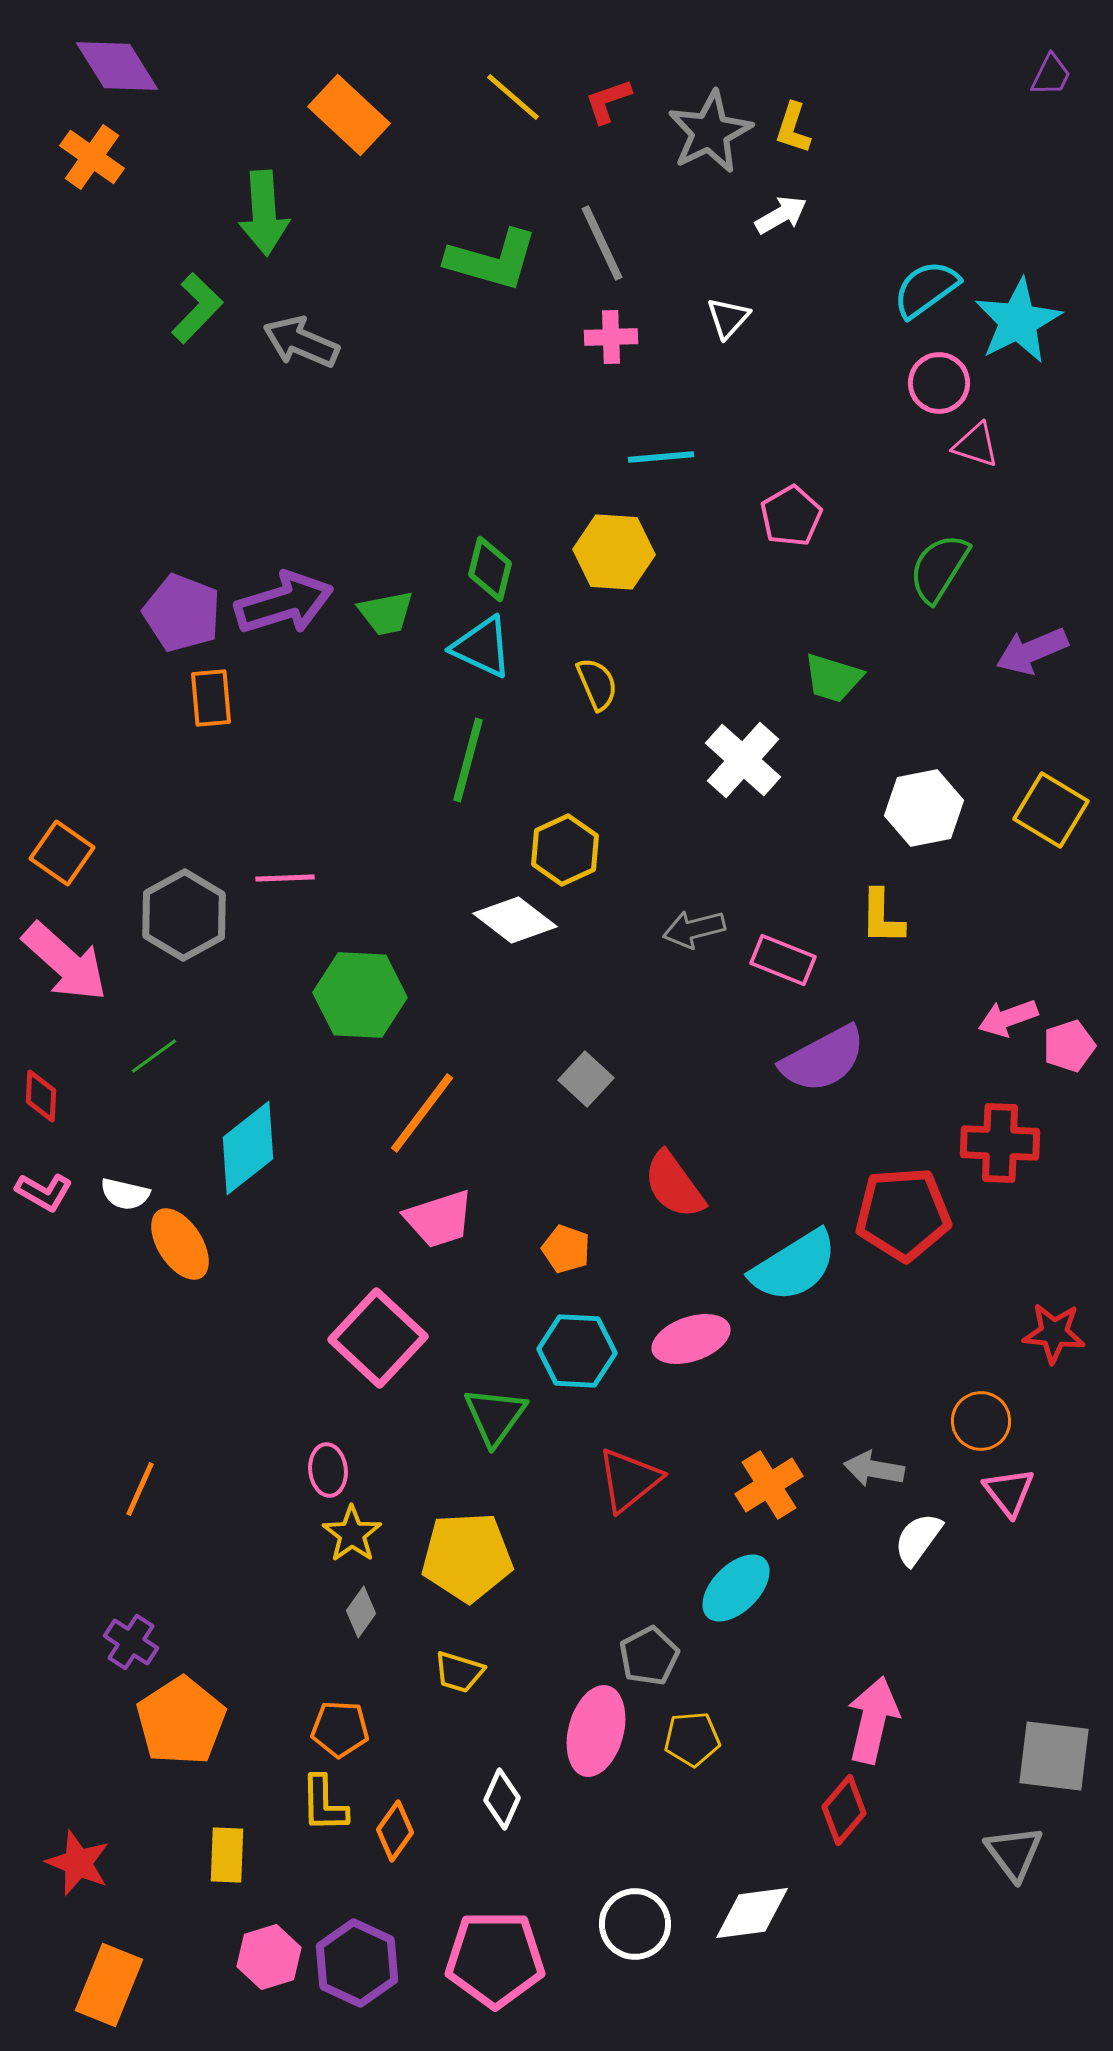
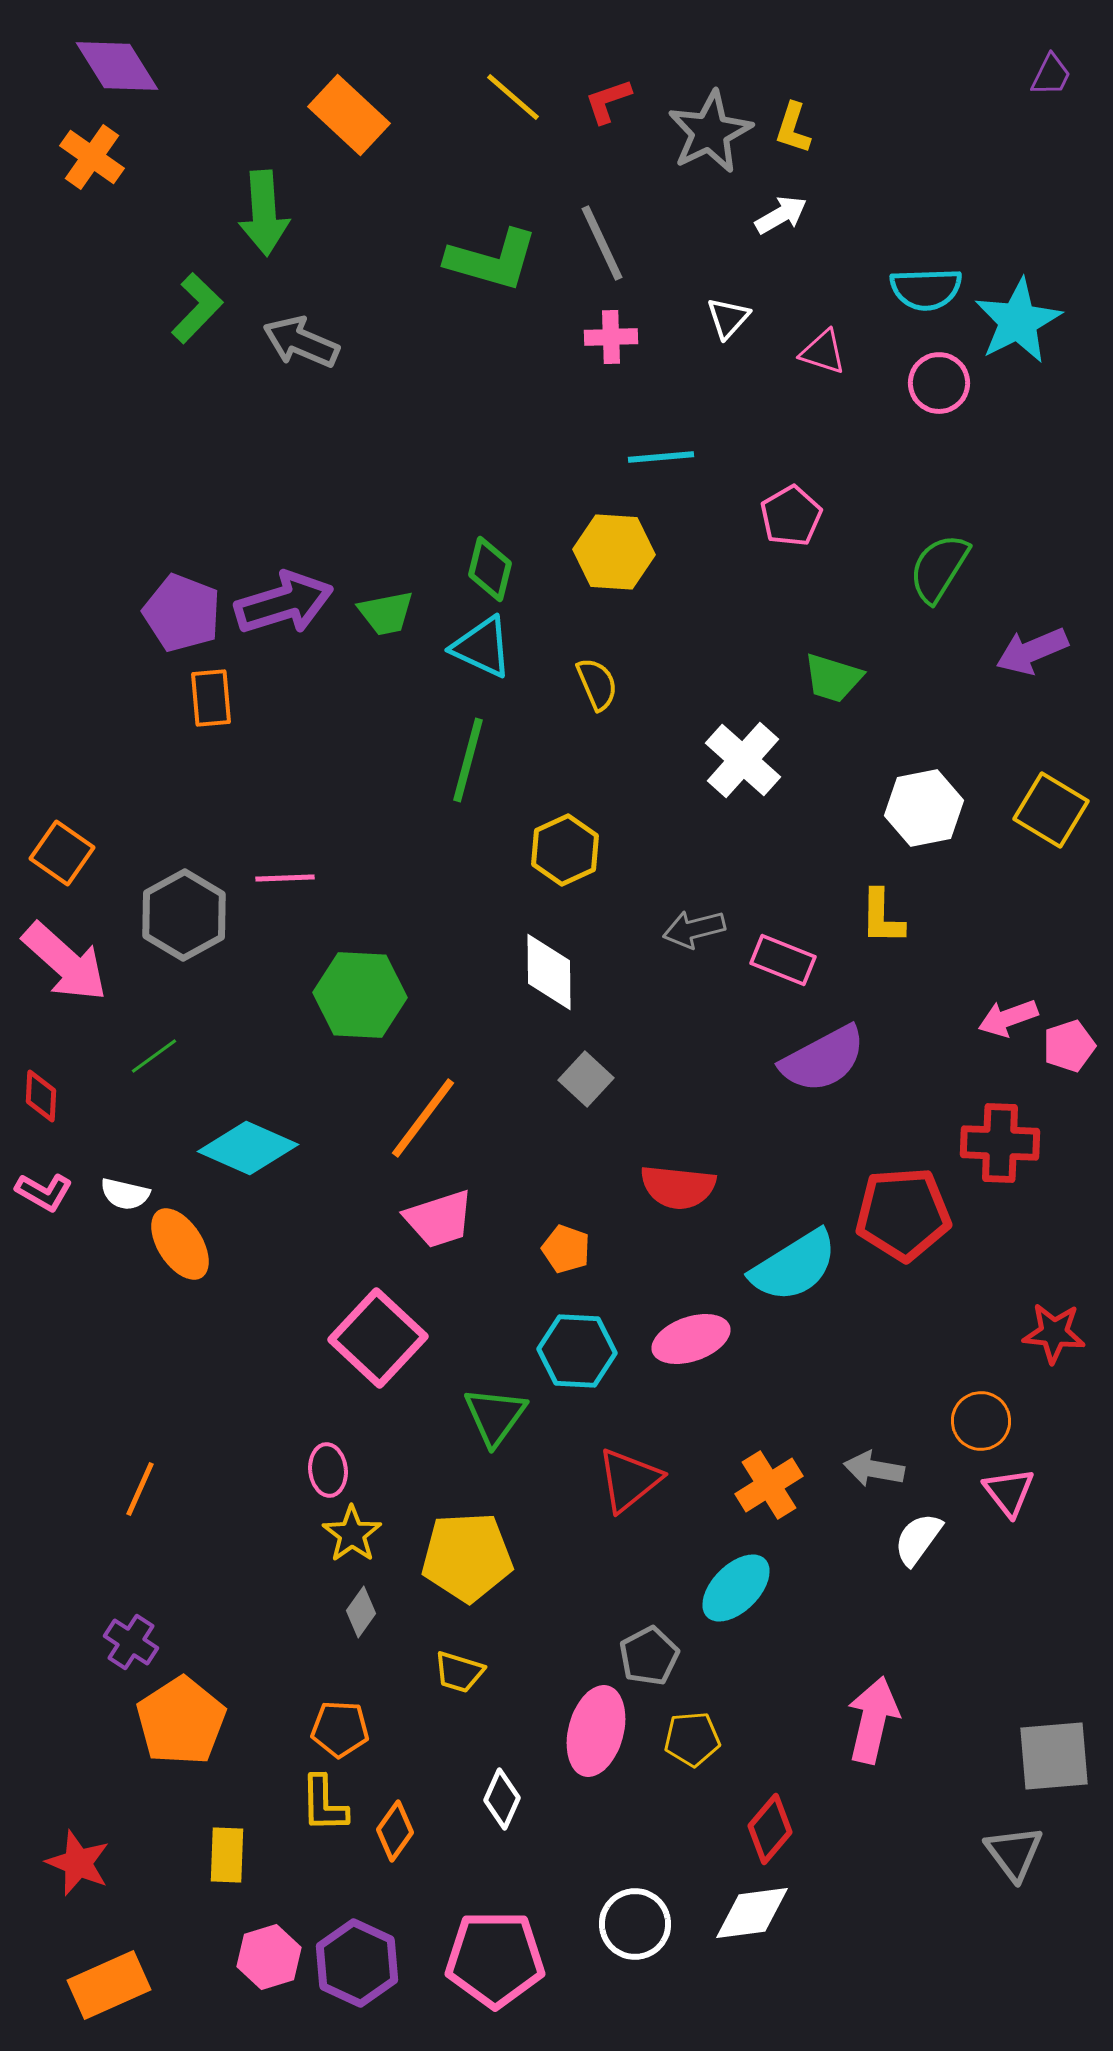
cyan semicircle at (926, 289): rotated 146 degrees counterclockwise
pink triangle at (976, 445): moved 153 px left, 93 px up
white diamond at (515, 920): moved 34 px right, 52 px down; rotated 52 degrees clockwise
orange line at (422, 1113): moved 1 px right, 5 px down
cyan diamond at (248, 1148): rotated 62 degrees clockwise
red semicircle at (674, 1185): moved 4 px right, 2 px down; rotated 48 degrees counterclockwise
gray square at (1054, 1756): rotated 12 degrees counterclockwise
red diamond at (844, 1810): moved 74 px left, 19 px down
orange rectangle at (109, 1985): rotated 44 degrees clockwise
